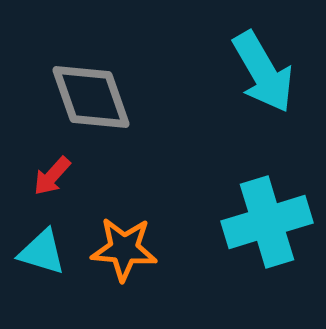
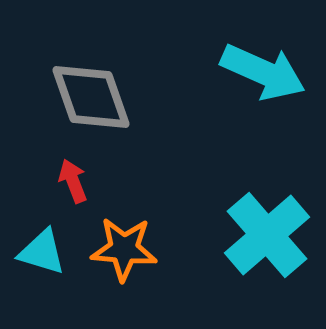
cyan arrow: rotated 36 degrees counterclockwise
red arrow: moved 21 px right, 5 px down; rotated 117 degrees clockwise
cyan cross: moved 13 px down; rotated 24 degrees counterclockwise
